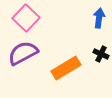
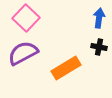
black cross: moved 2 px left, 7 px up; rotated 14 degrees counterclockwise
